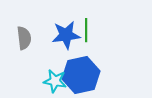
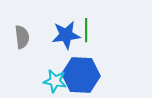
gray semicircle: moved 2 px left, 1 px up
blue hexagon: rotated 15 degrees clockwise
